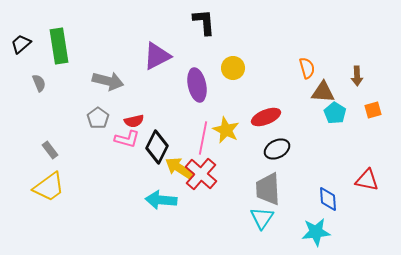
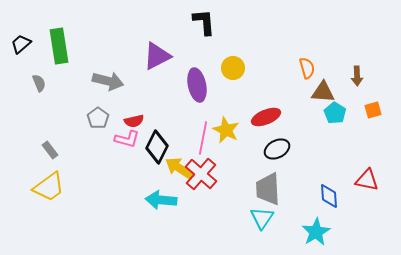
blue diamond: moved 1 px right, 3 px up
cyan star: rotated 24 degrees counterclockwise
